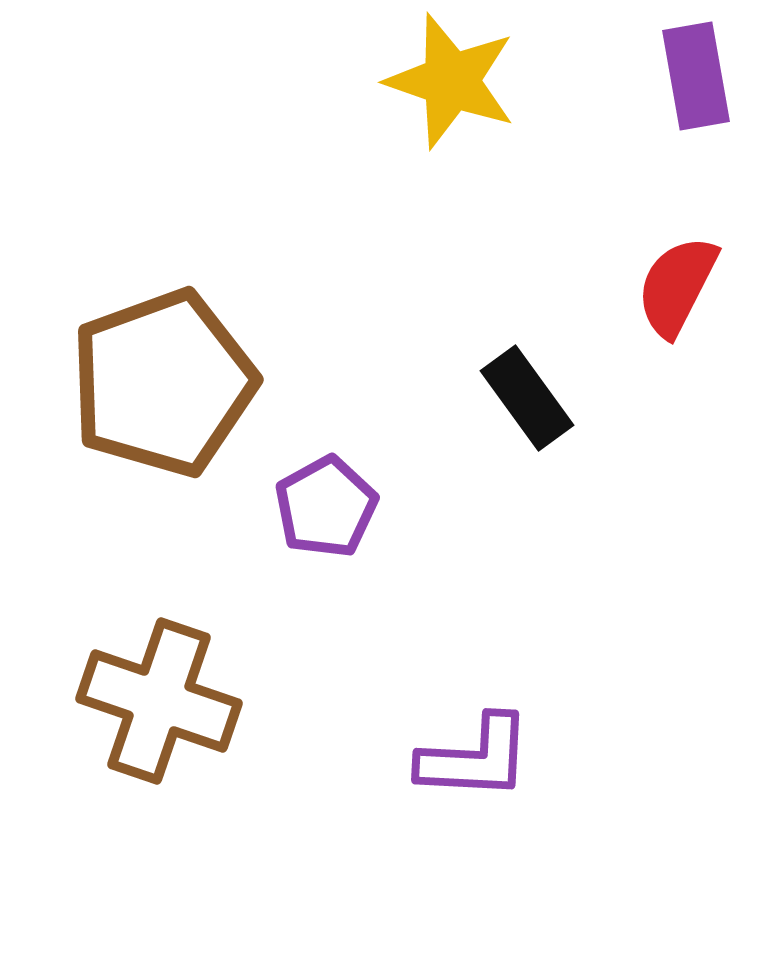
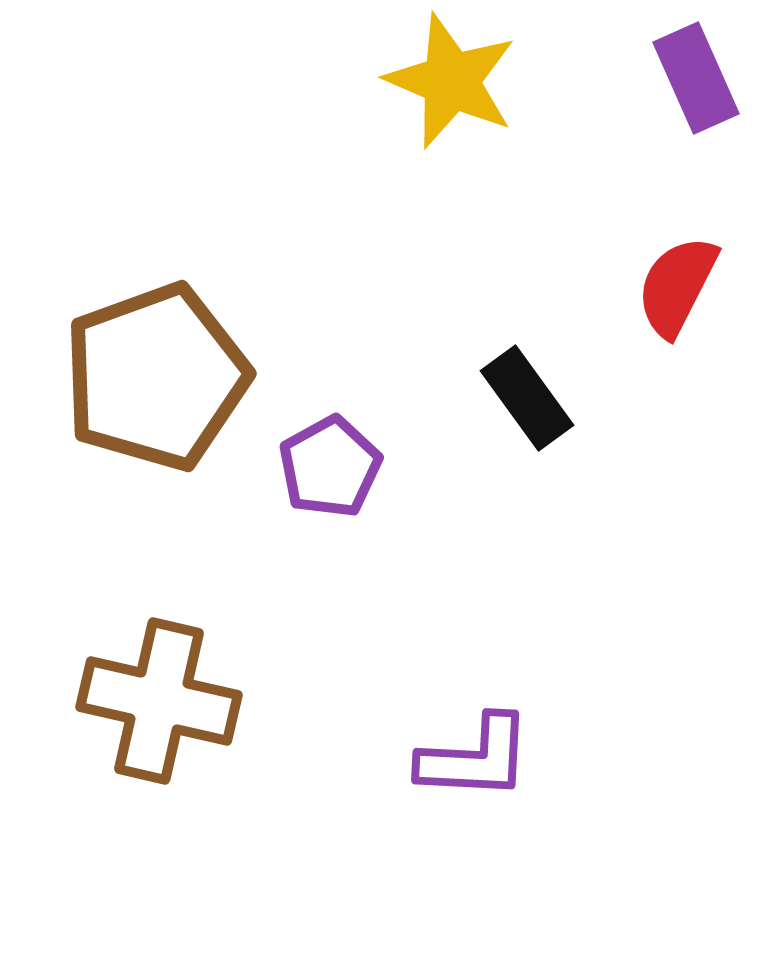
purple rectangle: moved 2 px down; rotated 14 degrees counterclockwise
yellow star: rotated 4 degrees clockwise
brown pentagon: moved 7 px left, 6 px up
purple pentagon: moved 4 px right, 40 px up
brown cross: rotated 6 degrees counterclockwise
